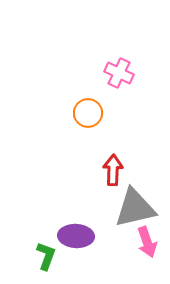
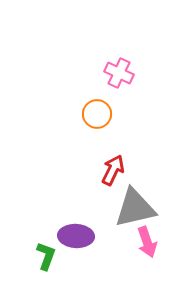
orange circle: moved 9 px right, 1 px down
red arrow: rotated 24 degrees clockwise
